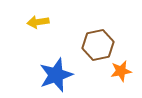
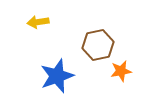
blue star: moved 1 px right, 1 px down
